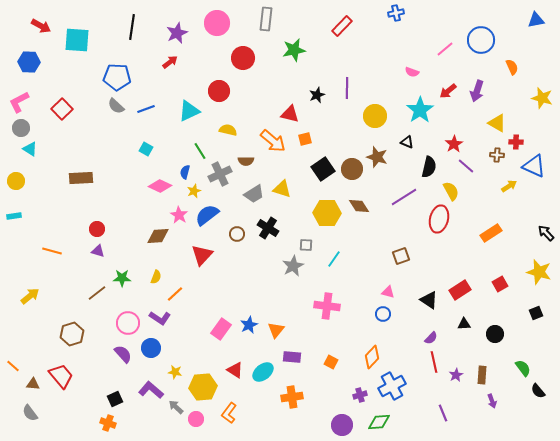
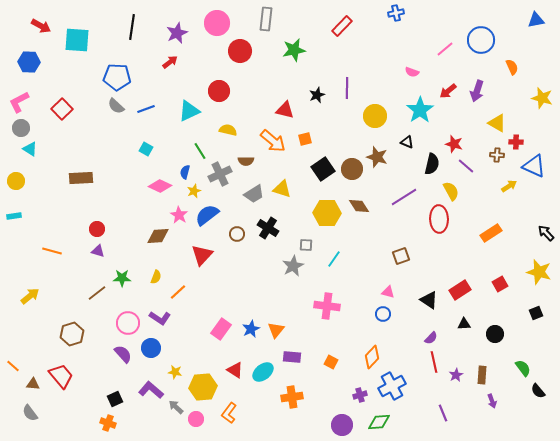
red circle at (243, 58): moved 3 px left, 7 px up
red triangle at (290, 114): moved 5 px left, 4 px up
red star at (454, 144): rotated 24 degrees counterclockwise
black semicircle at (429, 167): moved 3 px right, 3 px up
red ellipse at (439, 219): rotated 16 degrees counterclockwise
orange line at (175, 294): moved 3 px right, 2 px up
blue star at (249, 325): moved 2 px right, 4 px down
